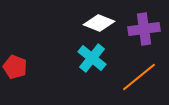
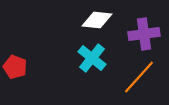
white diamond: moved 2 px left, 3 px up; rotated 16 degrees counterclockwise
purple cross: moved 5 px down
orange line: rotated 9 degrees counterclockwise
